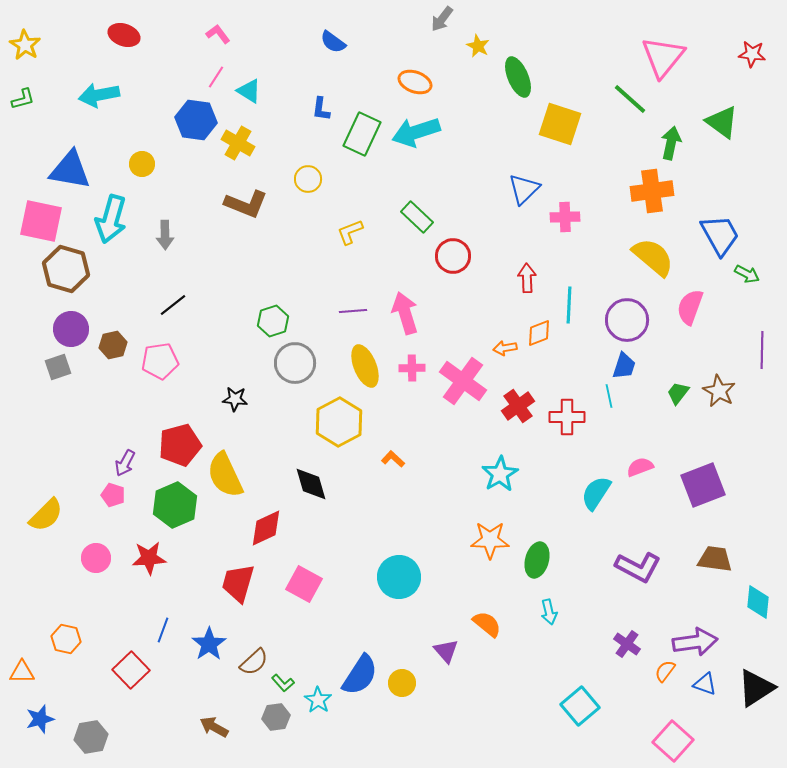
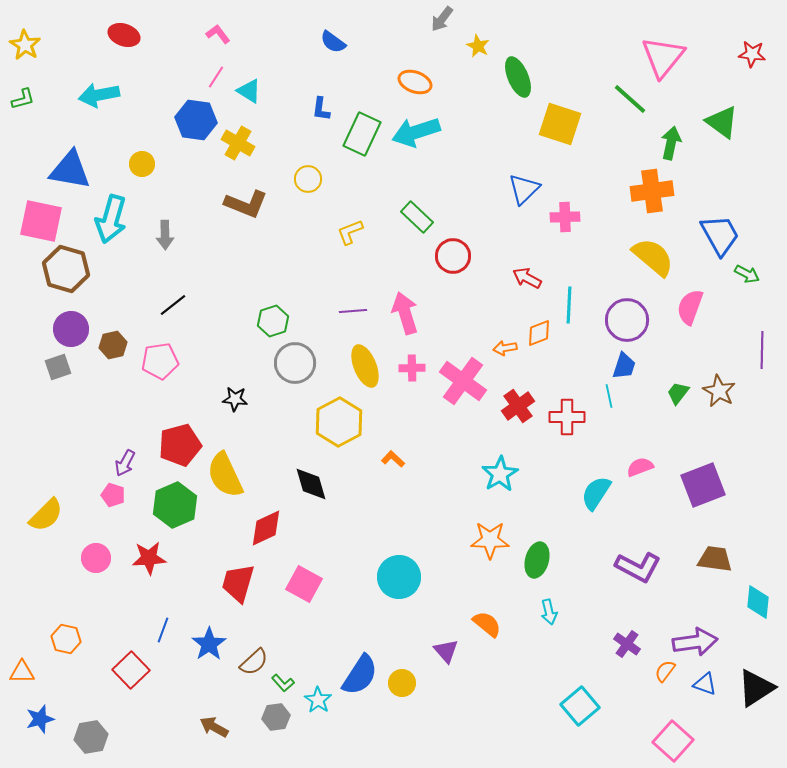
red arrow at (527, 278): rotated 60 degrees counterclockwise
